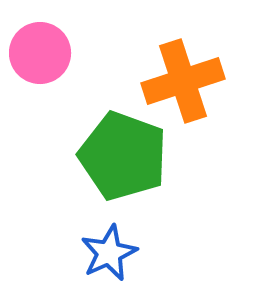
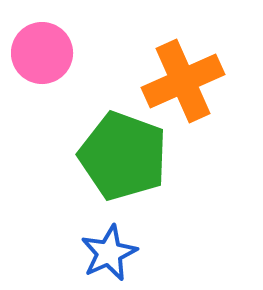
pink circle: moved 2 px right
orange cross: rotated 6 degrees counterclockwise
